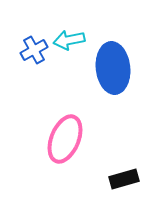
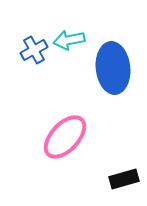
pink ellipse: moved 2 px up; rotated 21 degrees clockwise
